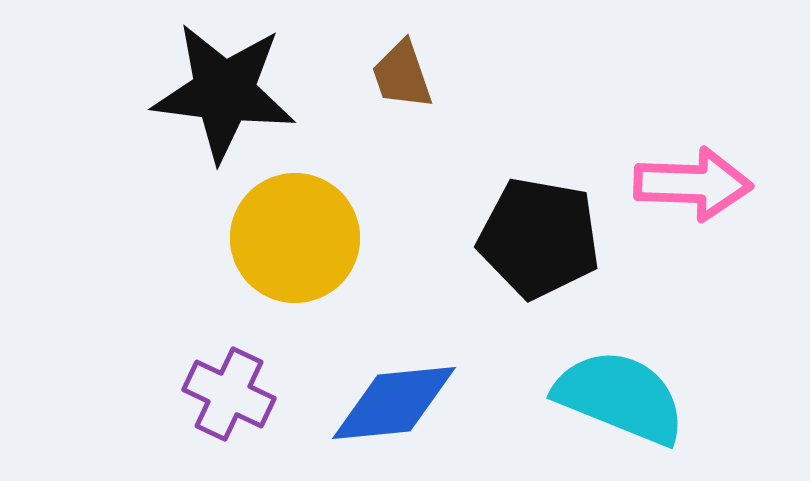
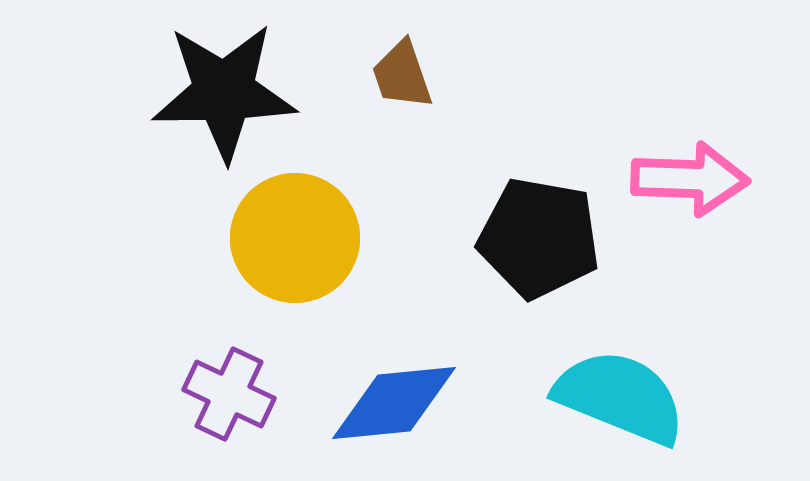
black star: rotated 8 degrees counterclockwise
pink arrow: moved 3 px left, 5 px up
